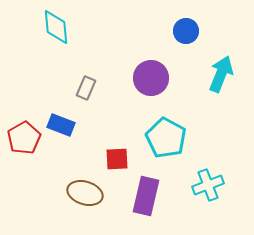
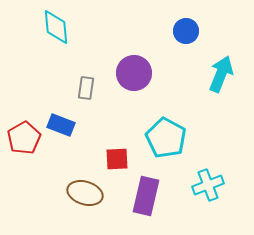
purple circle: moved 17 px left, 5 px up
gray rectangle: rotated 15 degrees counterclockwise
